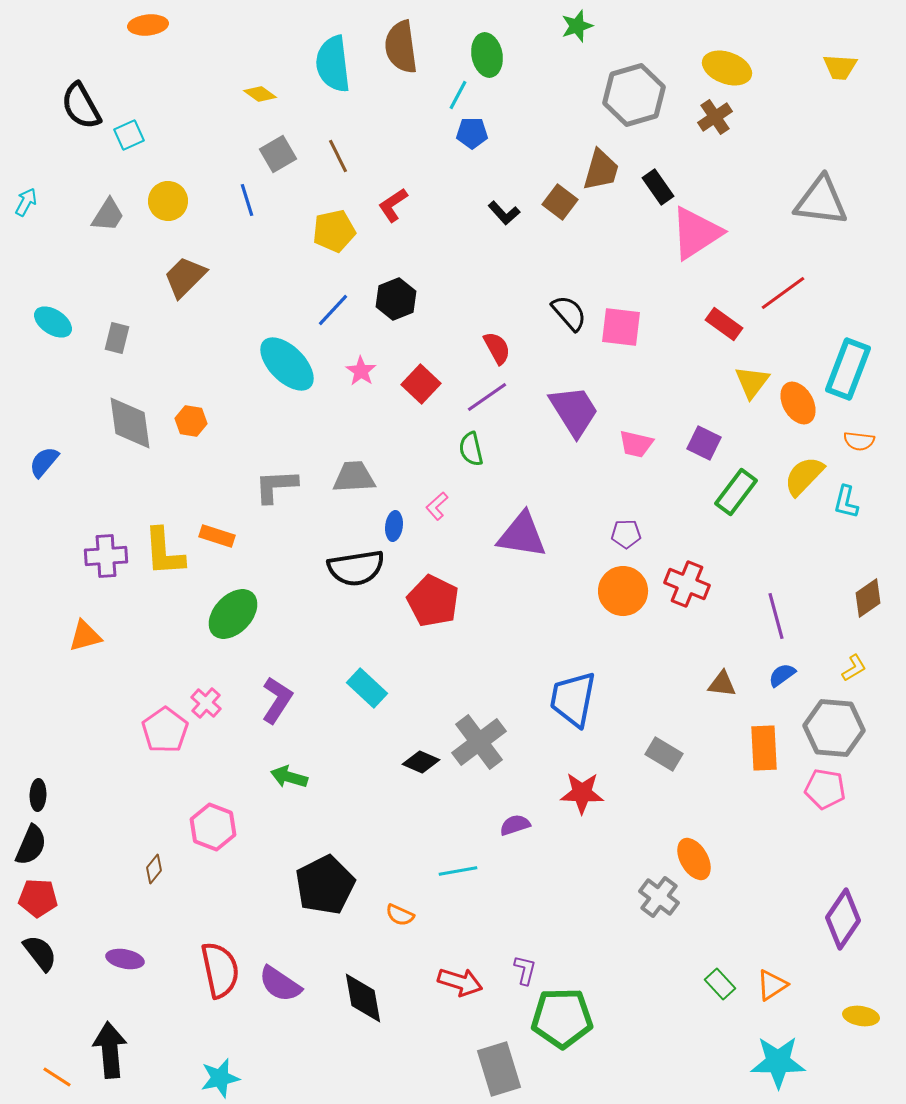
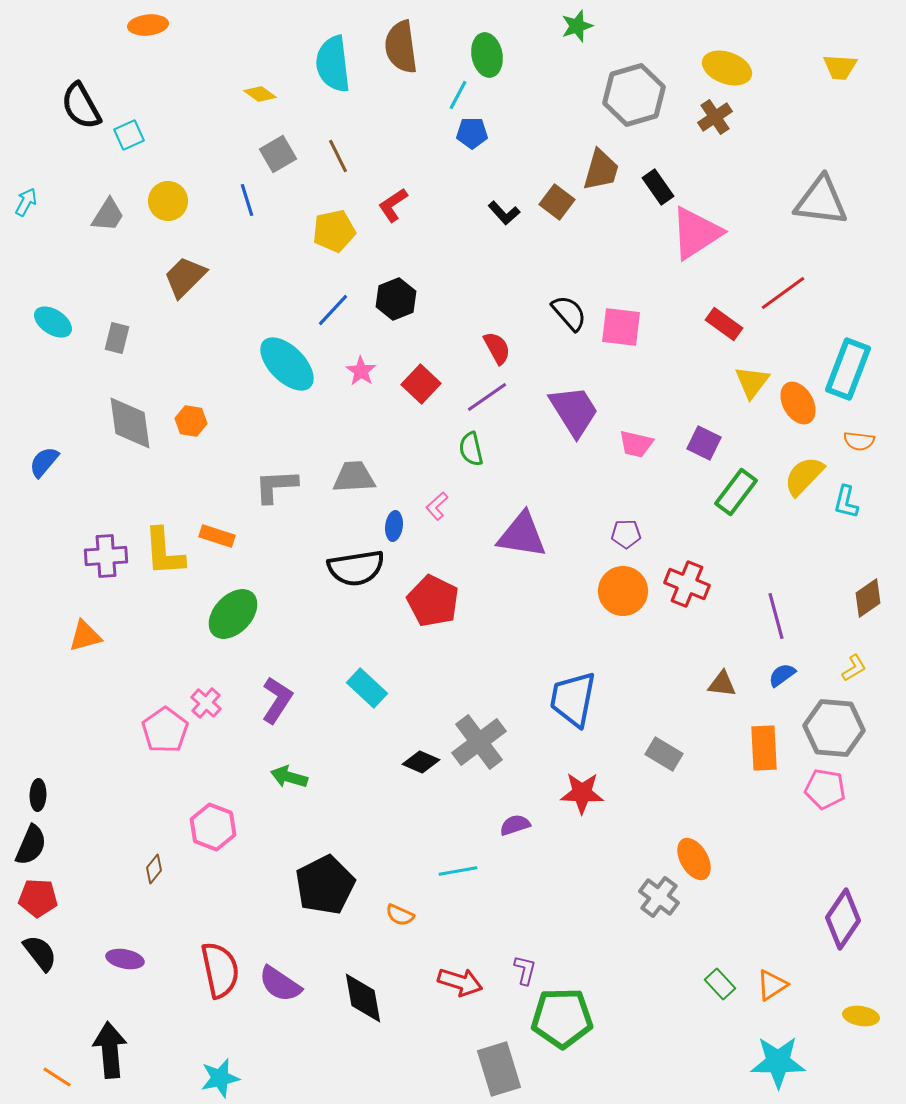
brown square at (560, 202): moved 3 px left
